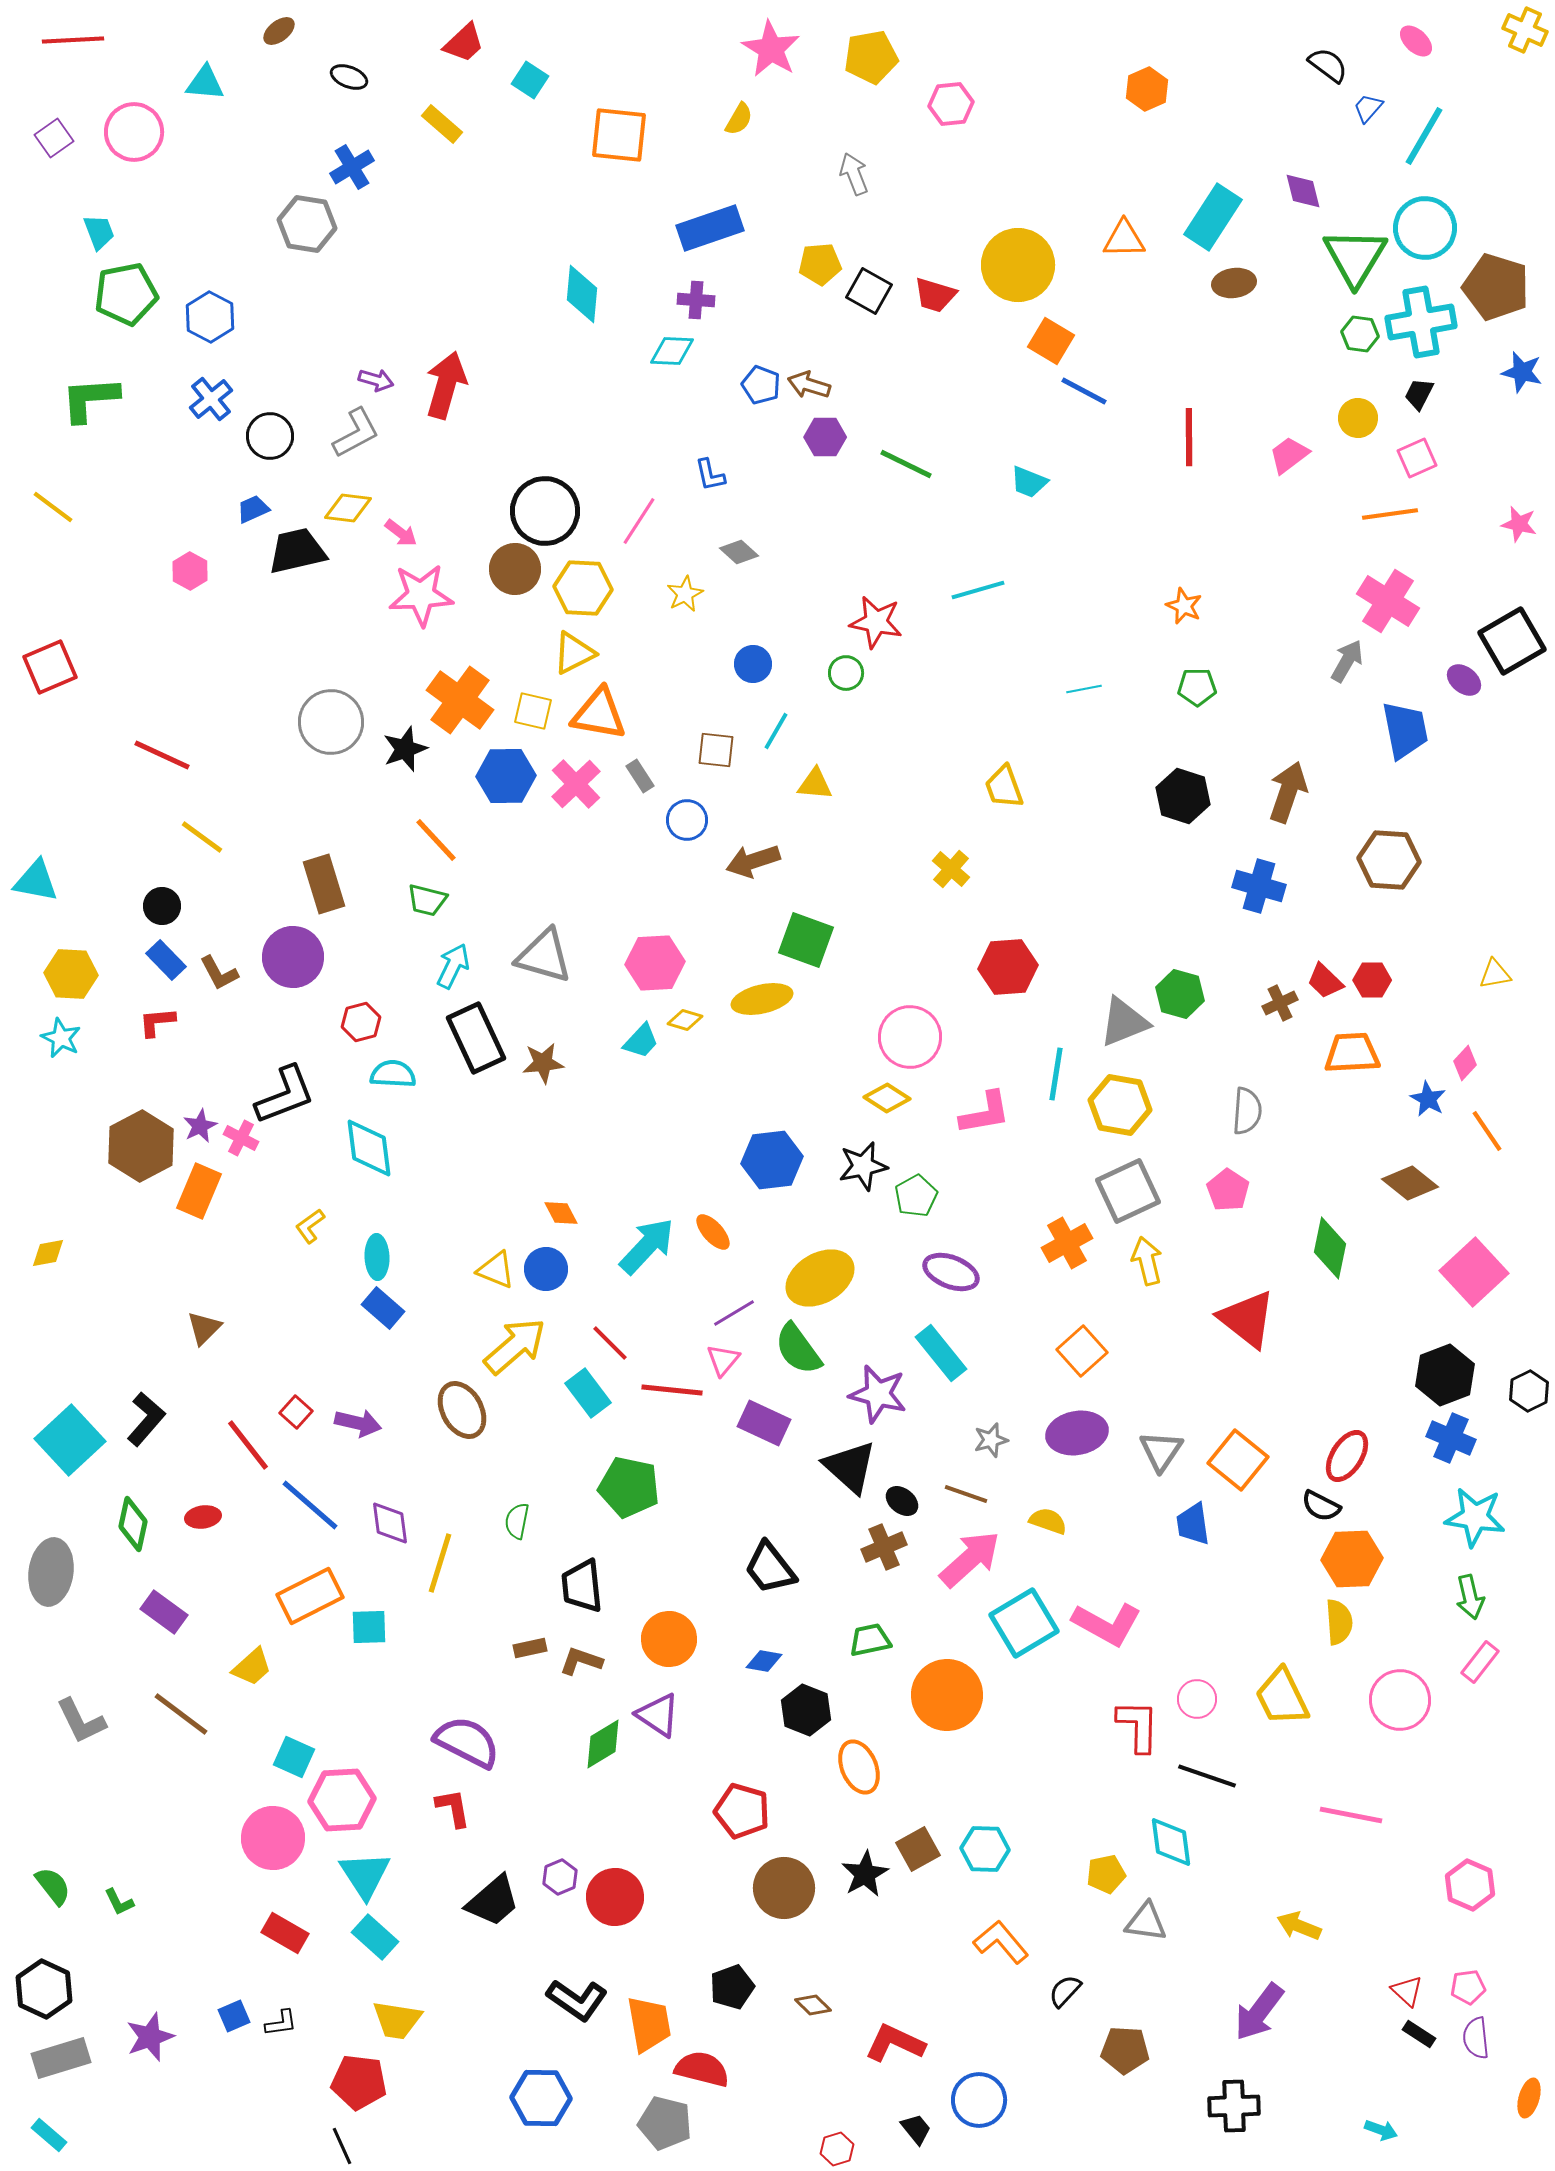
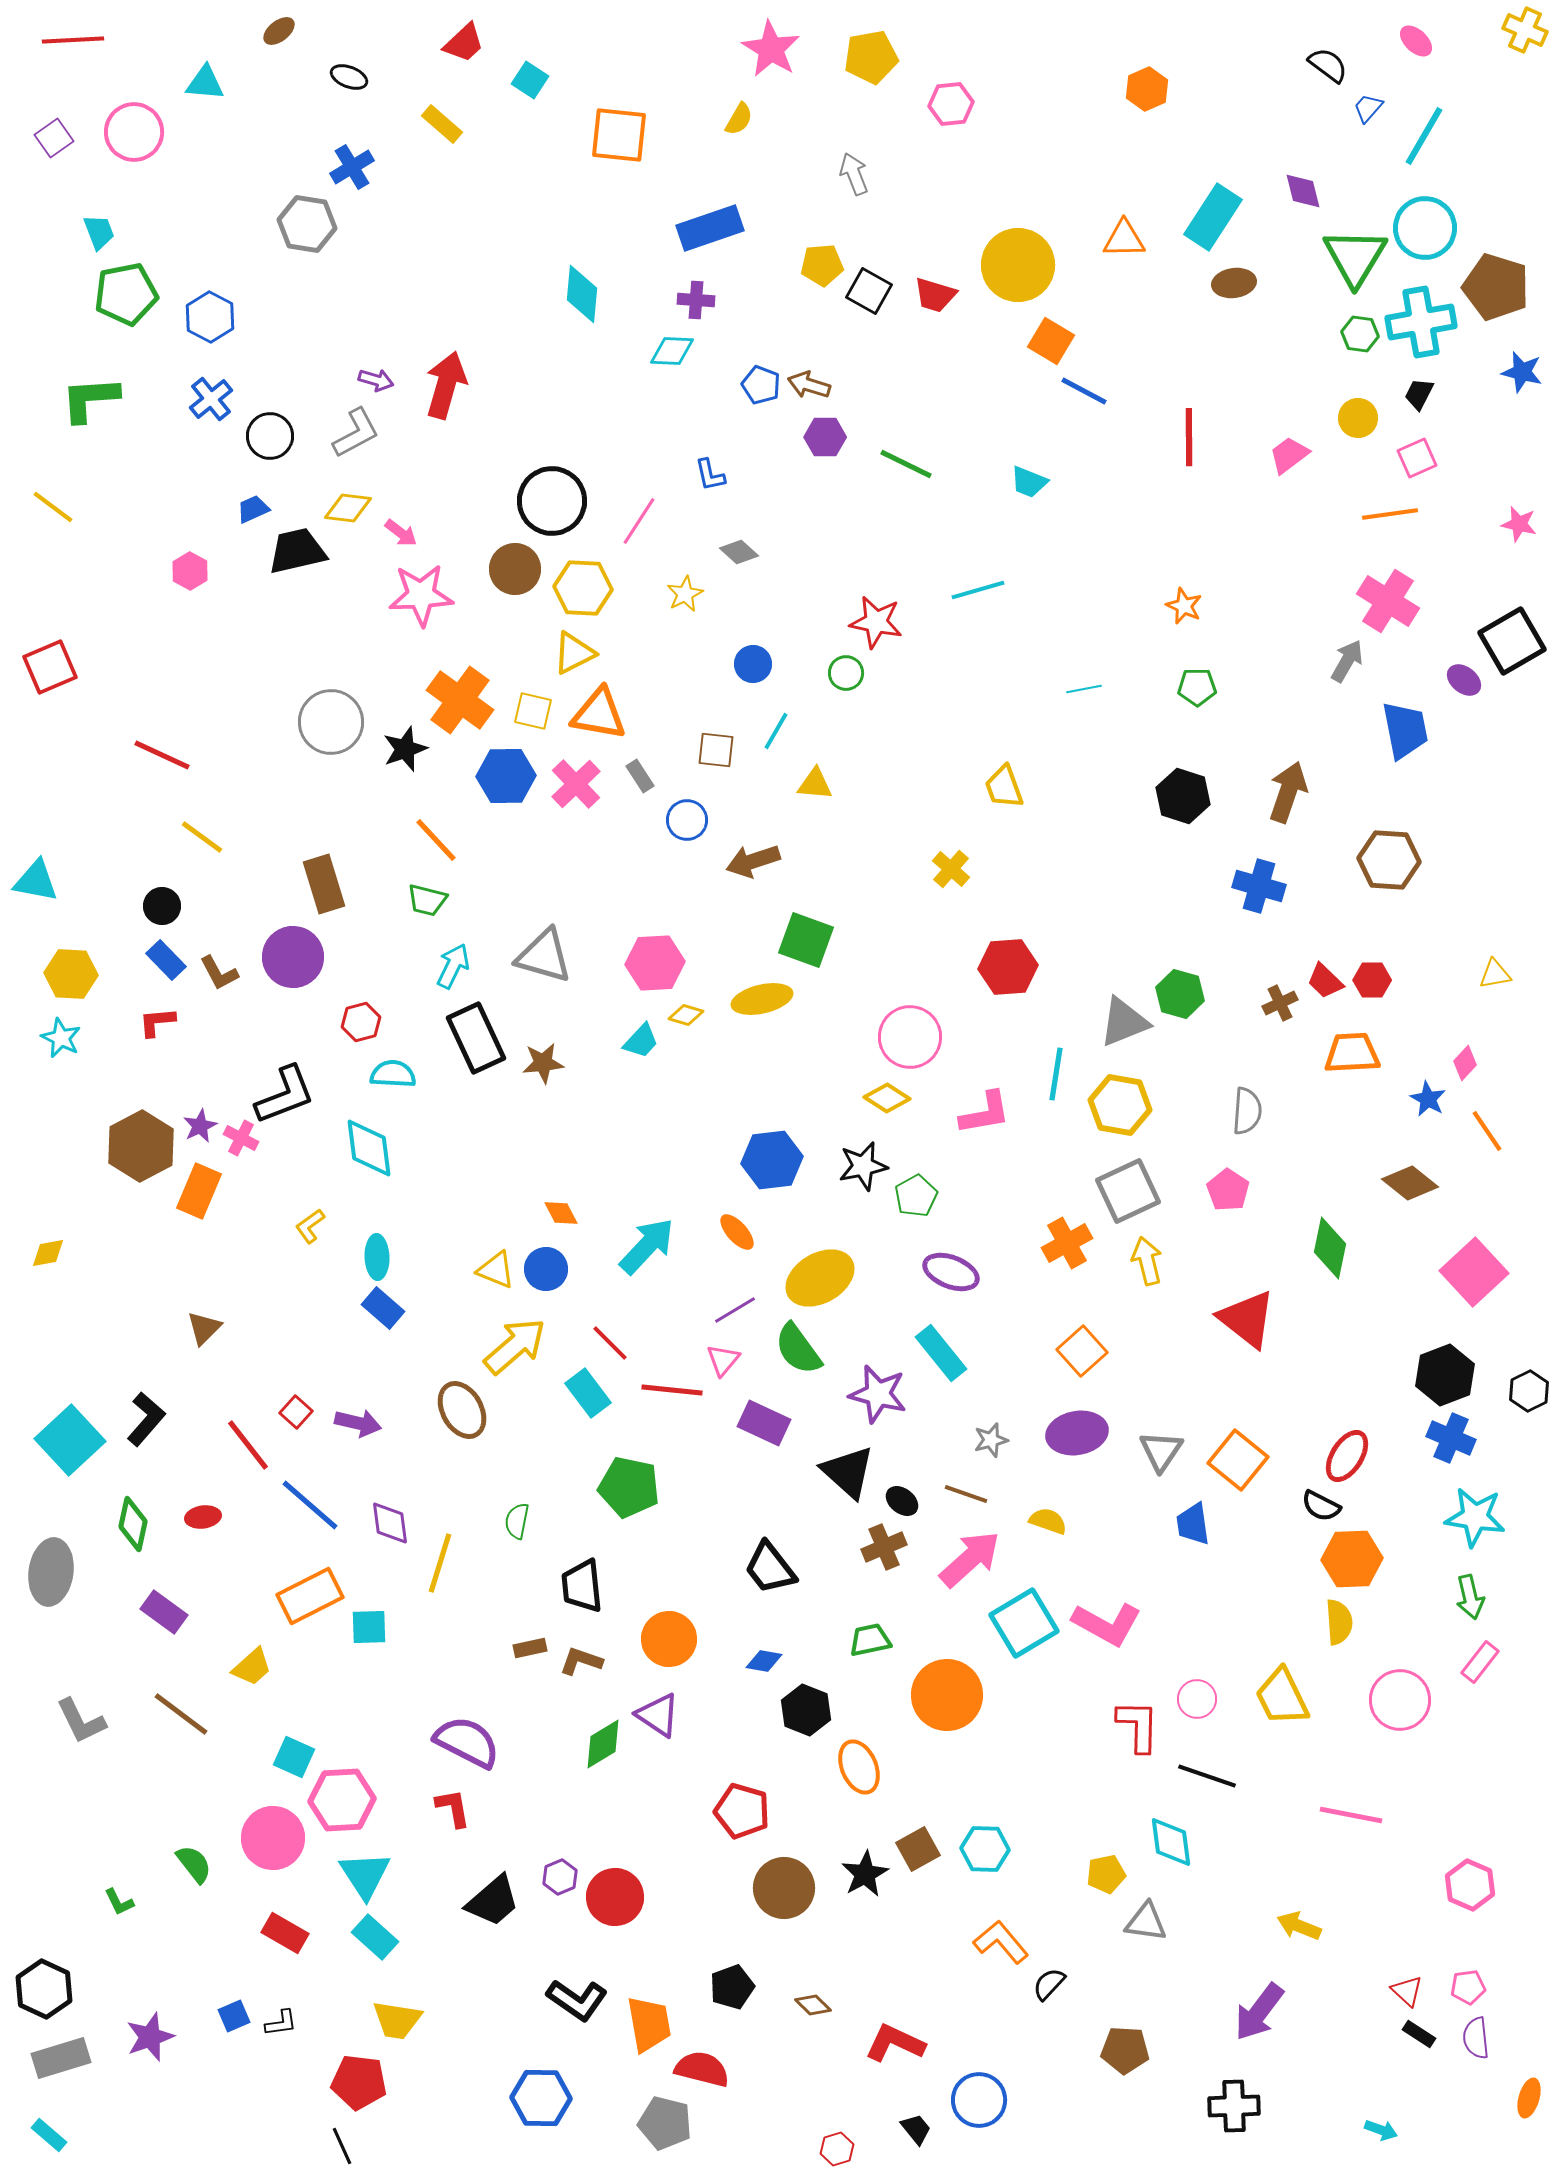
yellow pentagon at (820, 264): moved 2 px right, 1 px down
black circle at (545, 511): moved 7 px right, 10 px up
yellow diamond at (685, 1020): moved 1 px right, 5 px up
orange ellipse at (713, 1232): moved 24 px right
purple line at (734, 1313): moved 1 px right, 3 px up
black triangle at (850, 1467): moved 2 px left, 5 px down
green semicircle at (53, 1886): moved 141 px right, 22 px up
black semicircle at (1065, 1991): moved 16 px left, 7 px up
